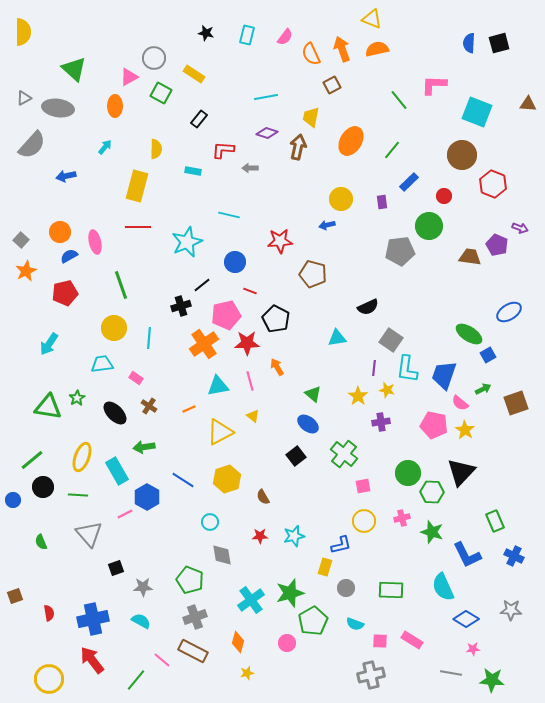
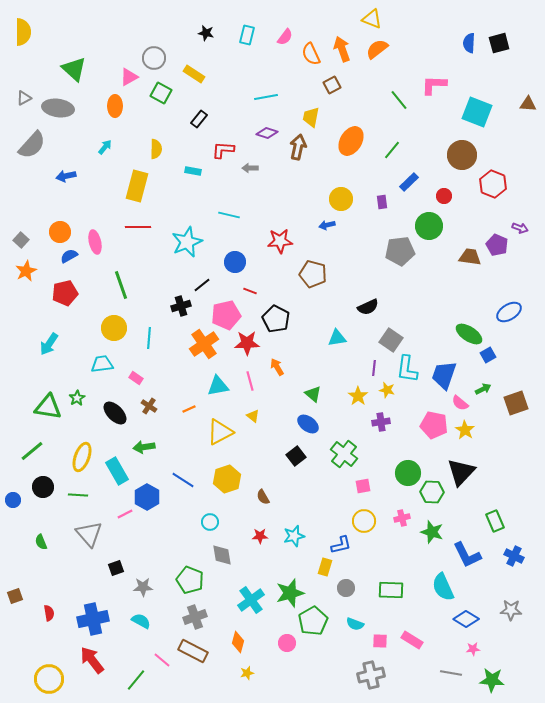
orange semicircle at (377, 49): rotated 25 degrees counterclockwise
green line at (32, 460): moved 9 px up
